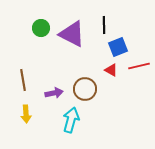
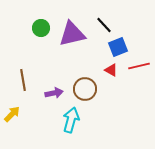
black line: rotated 42 degrees counterclockwise
purple triangle: rotated 40 degrees counterclockwise
yellow arrow: moved 14 px left; rotated 132 degrees counterclockwise
